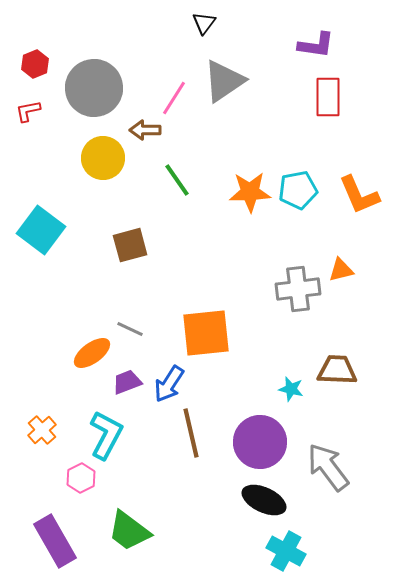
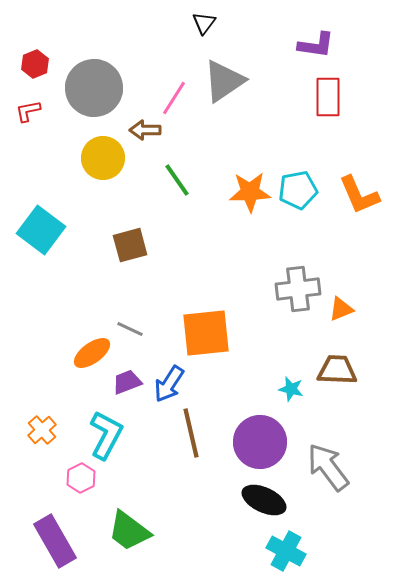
orange triangle: moved 39 px down; rotated 8 degrees counterclockwise
